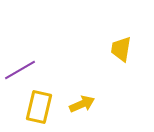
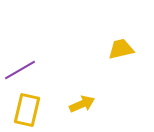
yellow trapezoid: rotated 68 degrees clockwise
yellow rectangle: moved 12 px left, 3 px down
